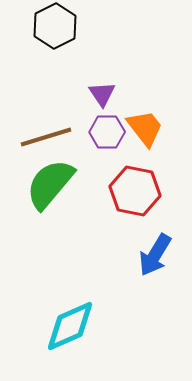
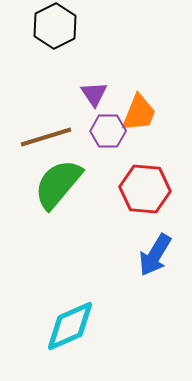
purple triangle: moved 8 px left
orange trapezoid: moved 6 px left, 15 px up; rotated 60 degrees clockwise
purple hexagon: moved 1 px right, 1 px up
green semicircle: moved 8 px right
red hexagon: moved 10 px right, 2 px up; rotated 6 degrees counterclockwise
